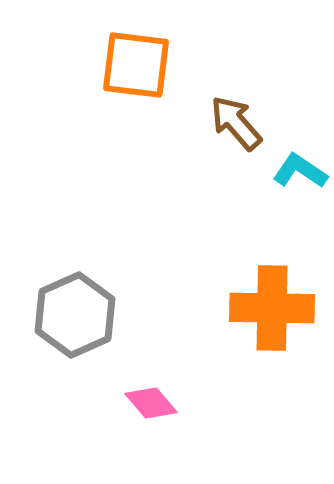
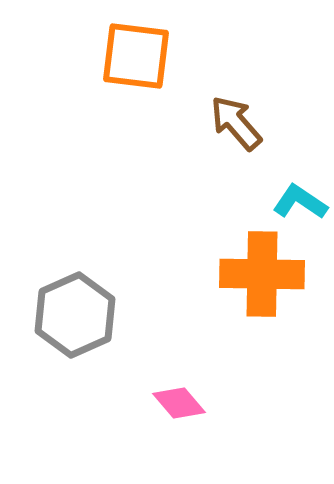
orange square: moved 9 px up
cyan L-shape: moved 31 px down
orange cross: moved 10 px left, 34 px up
pink diamond: moved 28 px right
